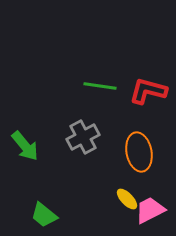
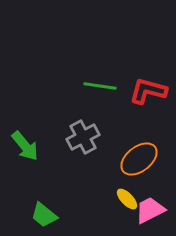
orange ellipse: moved 7 px down; rotated 63 degrees clockwise
